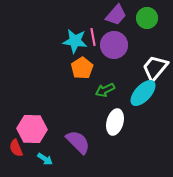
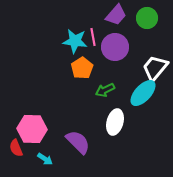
purple circle: moved 1 px right, 2 px down
